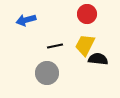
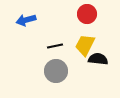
gray circle: moved 9 px right, 2 px up
